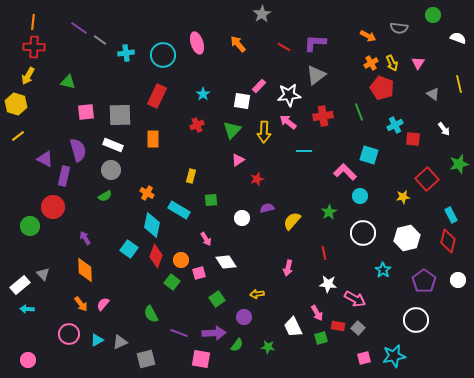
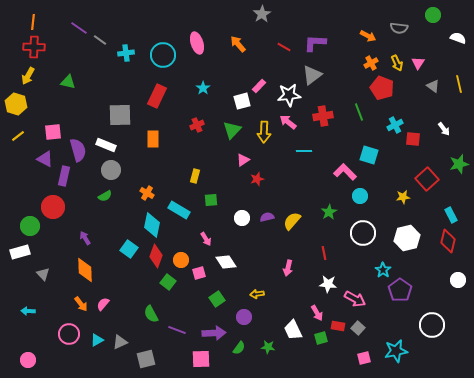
yellow arrow at (392, 63): moved 5 px right
gray triangle at (316, 75): moved 4 px left
cyan star at (203, 94): moved 6 px up
gray triangle at (433, 94): moved 8 px up
white square at (242, 101): rotated 24 degrees counterclockwise
pink square at (86, 112): moved 33 px left, 20 px down
white rectangle at (113, 145): moved 7 px left
pink triangle at (238, 160): moved 5 px right
yellow rectangle at (191, 176): moved 4 px right
purple semicircle at (267, 208): moved 9 px down
purple pentagon at (424, 281): moved 24 px left, 9 px down
green square at (172, 282): moved 4 px left
white rectangle at (20, 285): moved 33 px up; rotated 24 degrees clockwise
cyan arrow at (27, 309): moved 1 px right, 2 px down
white circle at (416, 320): moved 16 px right, 5 px down
white trapezoid at (293, 327): moved 3 px down
purple line at (179, 333): moved 2 px left, 3 px up
green semicircle at (237, 345): moved 2 px right, 3 px down
cyan star at (394, 356): moved 2 px right, 5 px up
pink square at (201, 359): rotated 12 degrees counterclockwise
